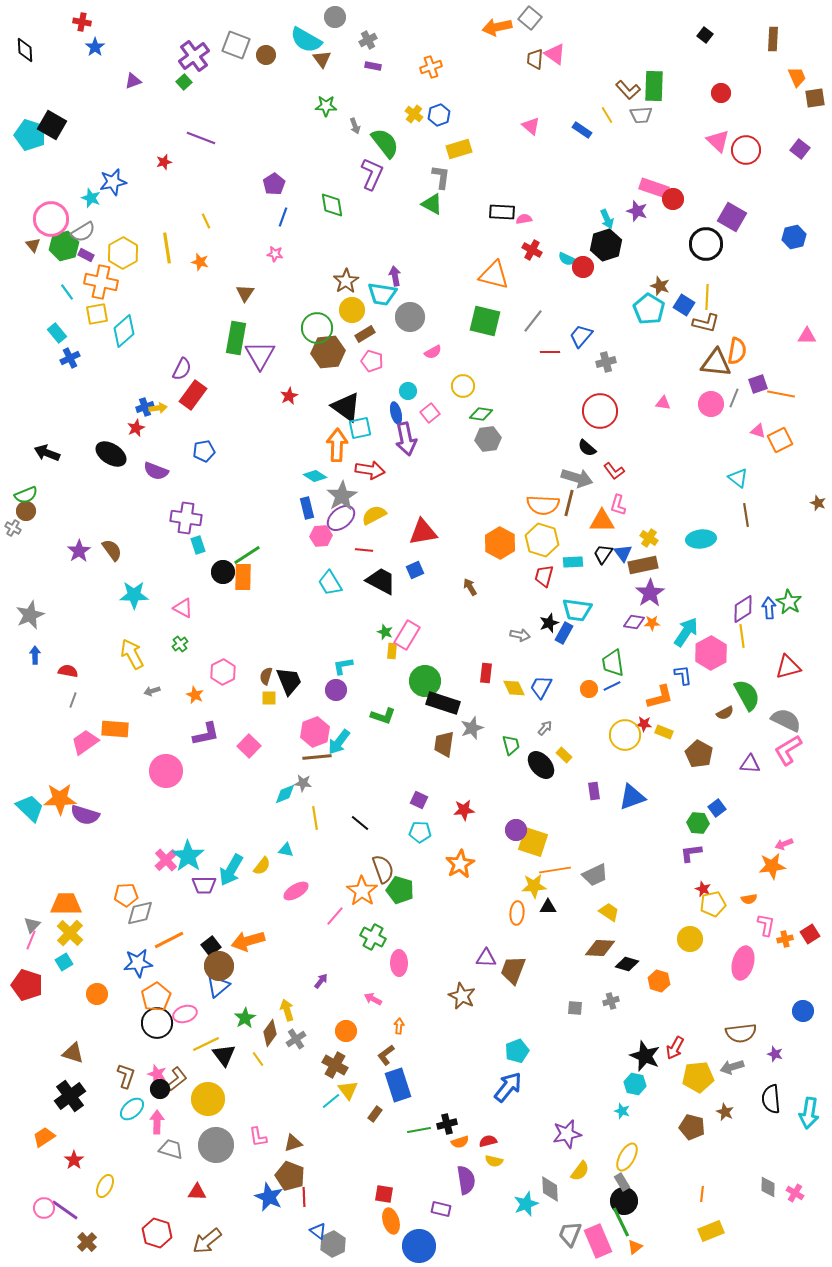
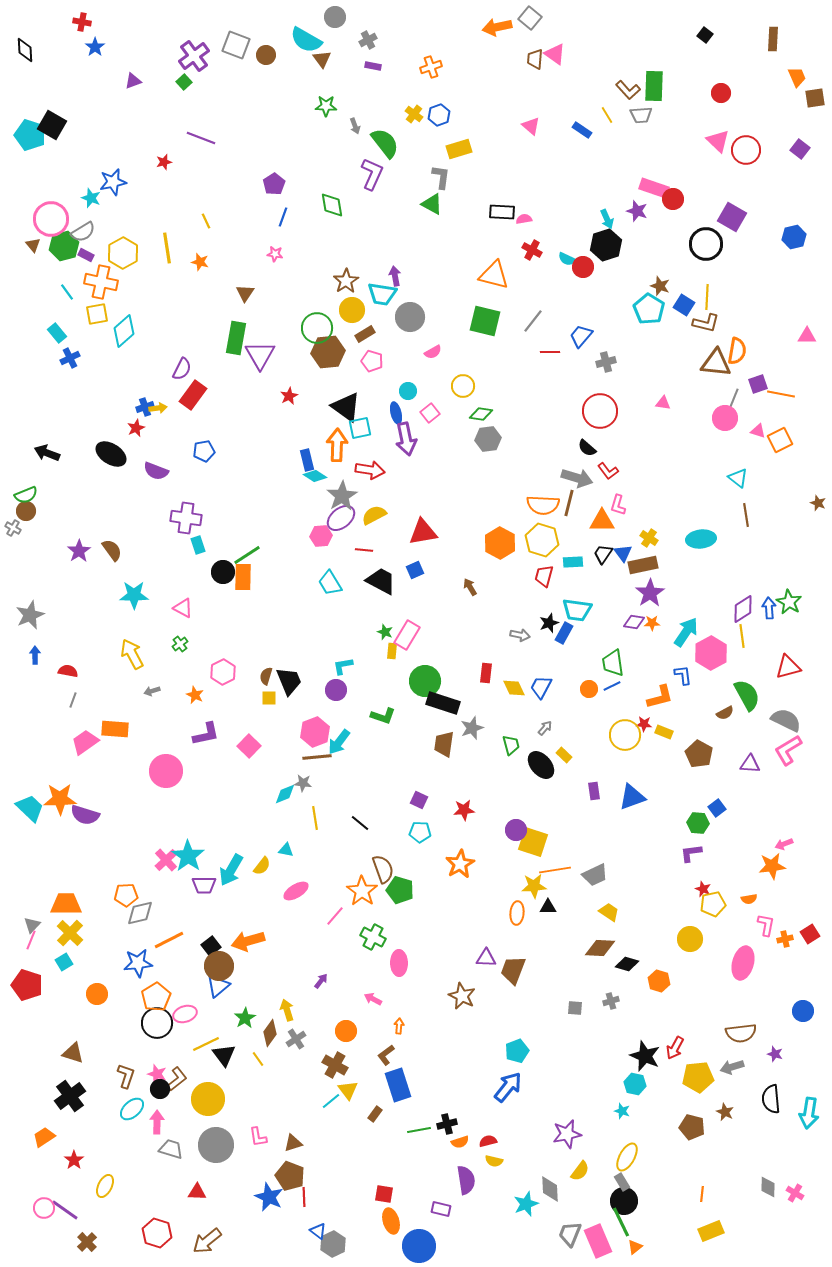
pink circle at (711, 404): moved 14 px right, 14 px down
red L-shape at (614, 471): moved 6 px left
blue rectangle at (307, 508): moved 48 px up
